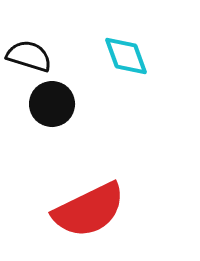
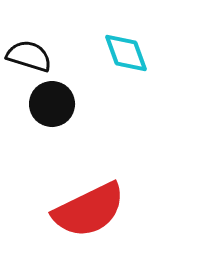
cyan diamond: moved 3 px up
